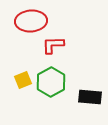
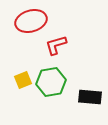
red ellipse: rotated 12 degrees counterclockwise
red L-shape: moved 3 px right; rotated 15 degrees counterclockwise
green hexagon: rotated 20 degrees clockwise
